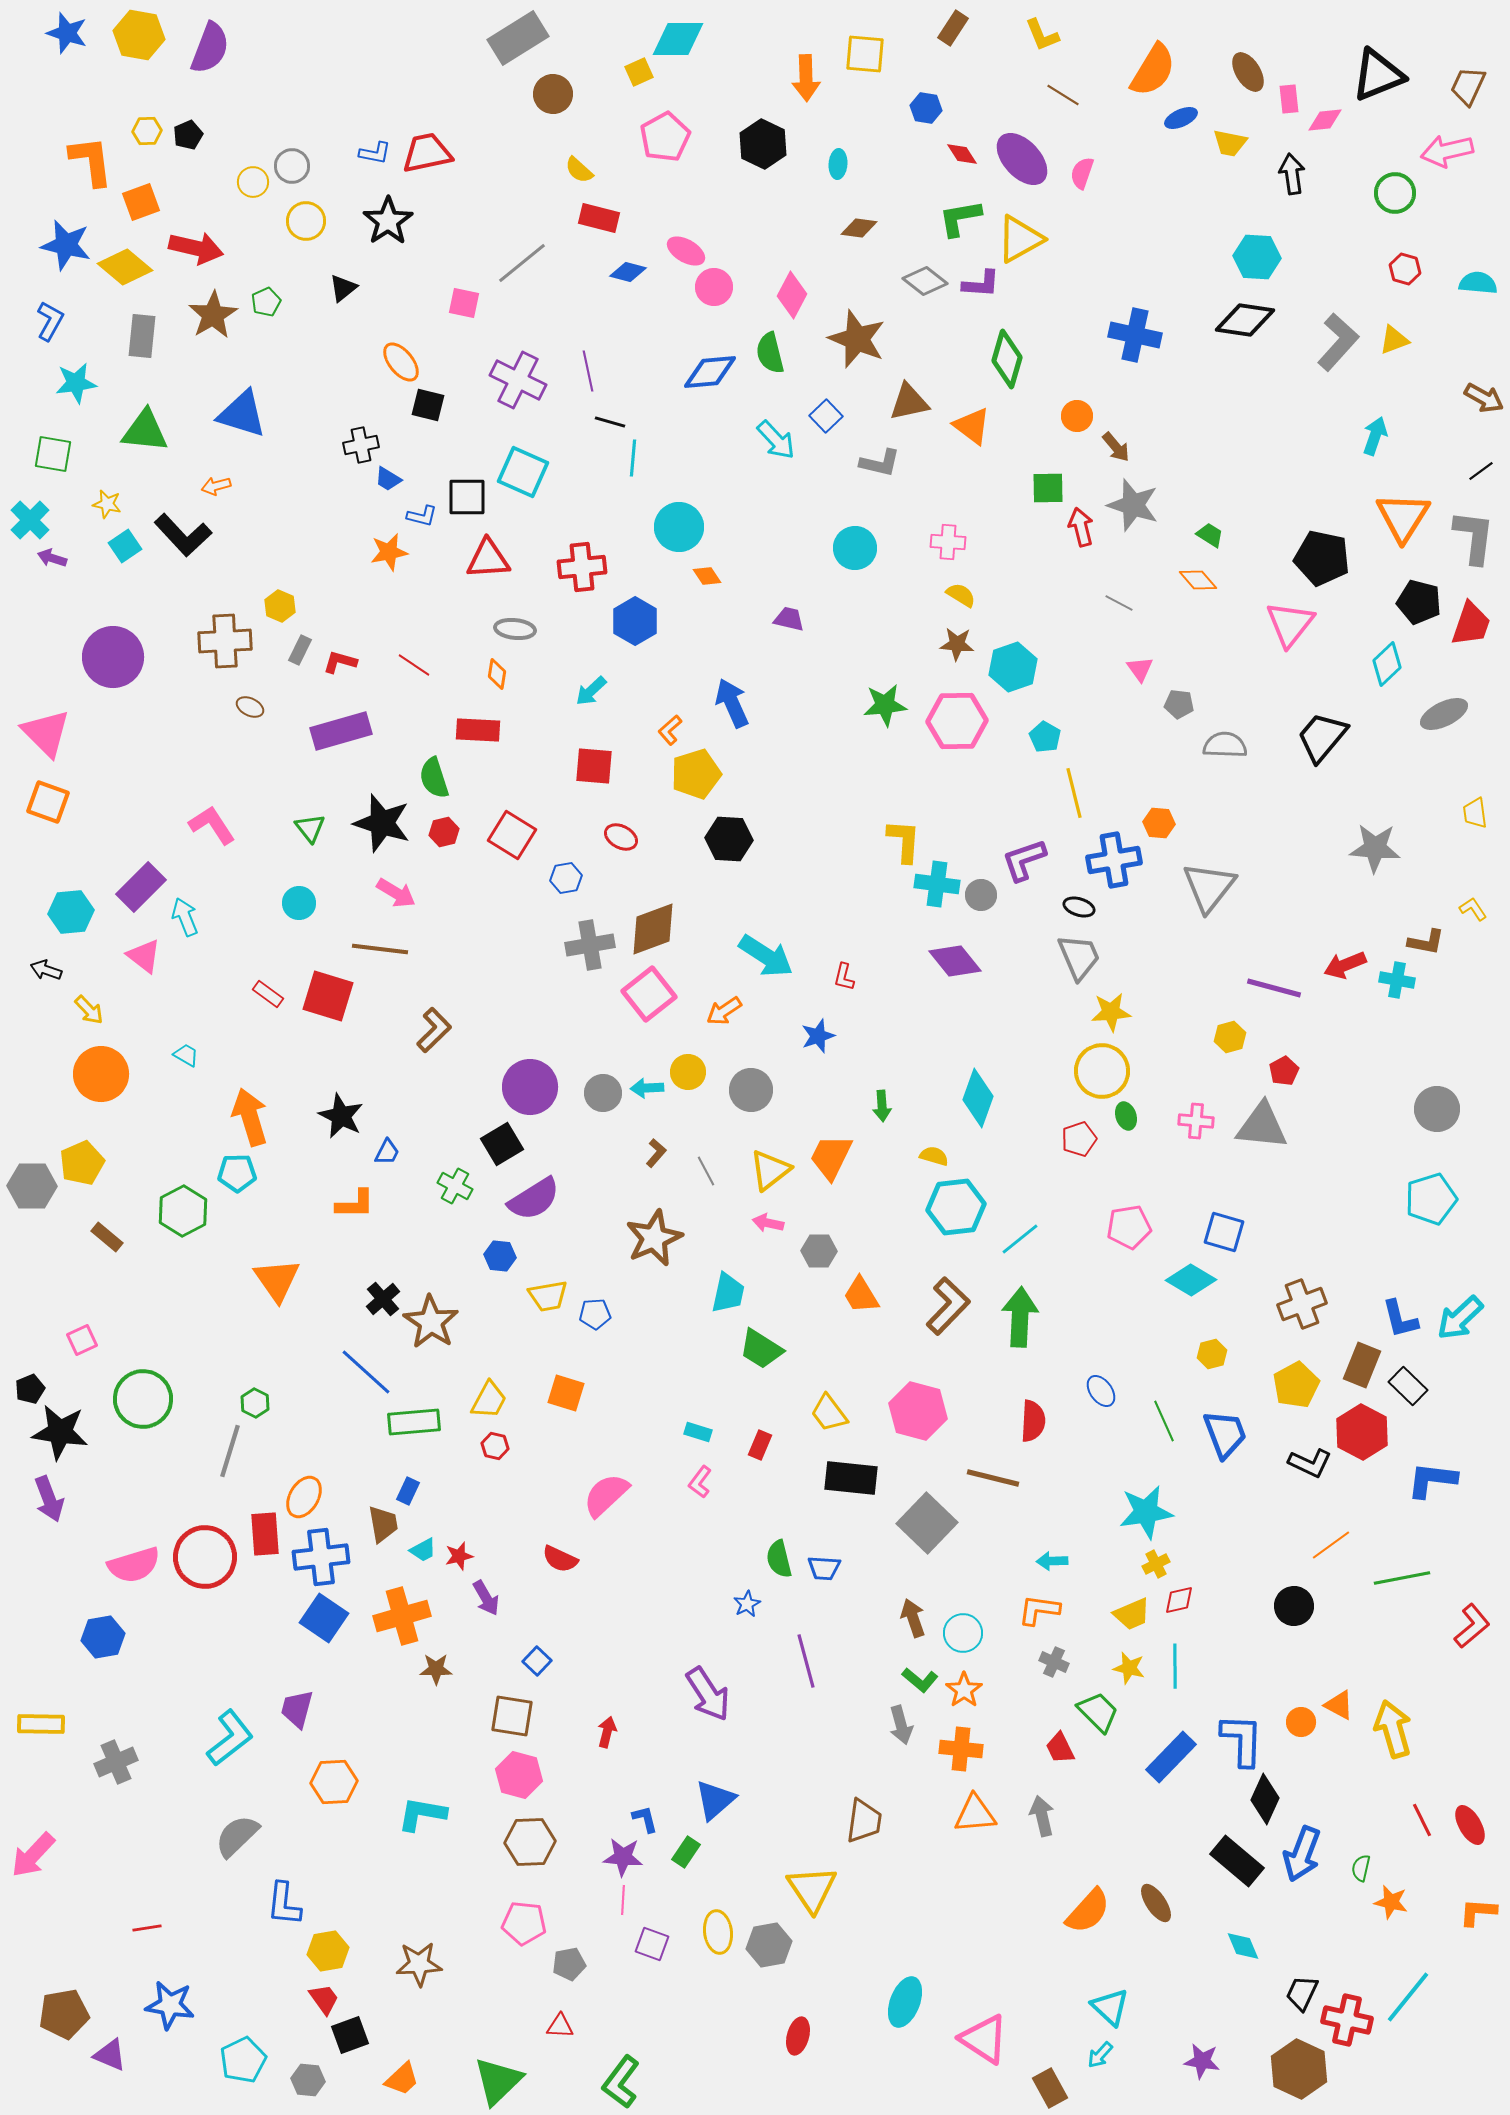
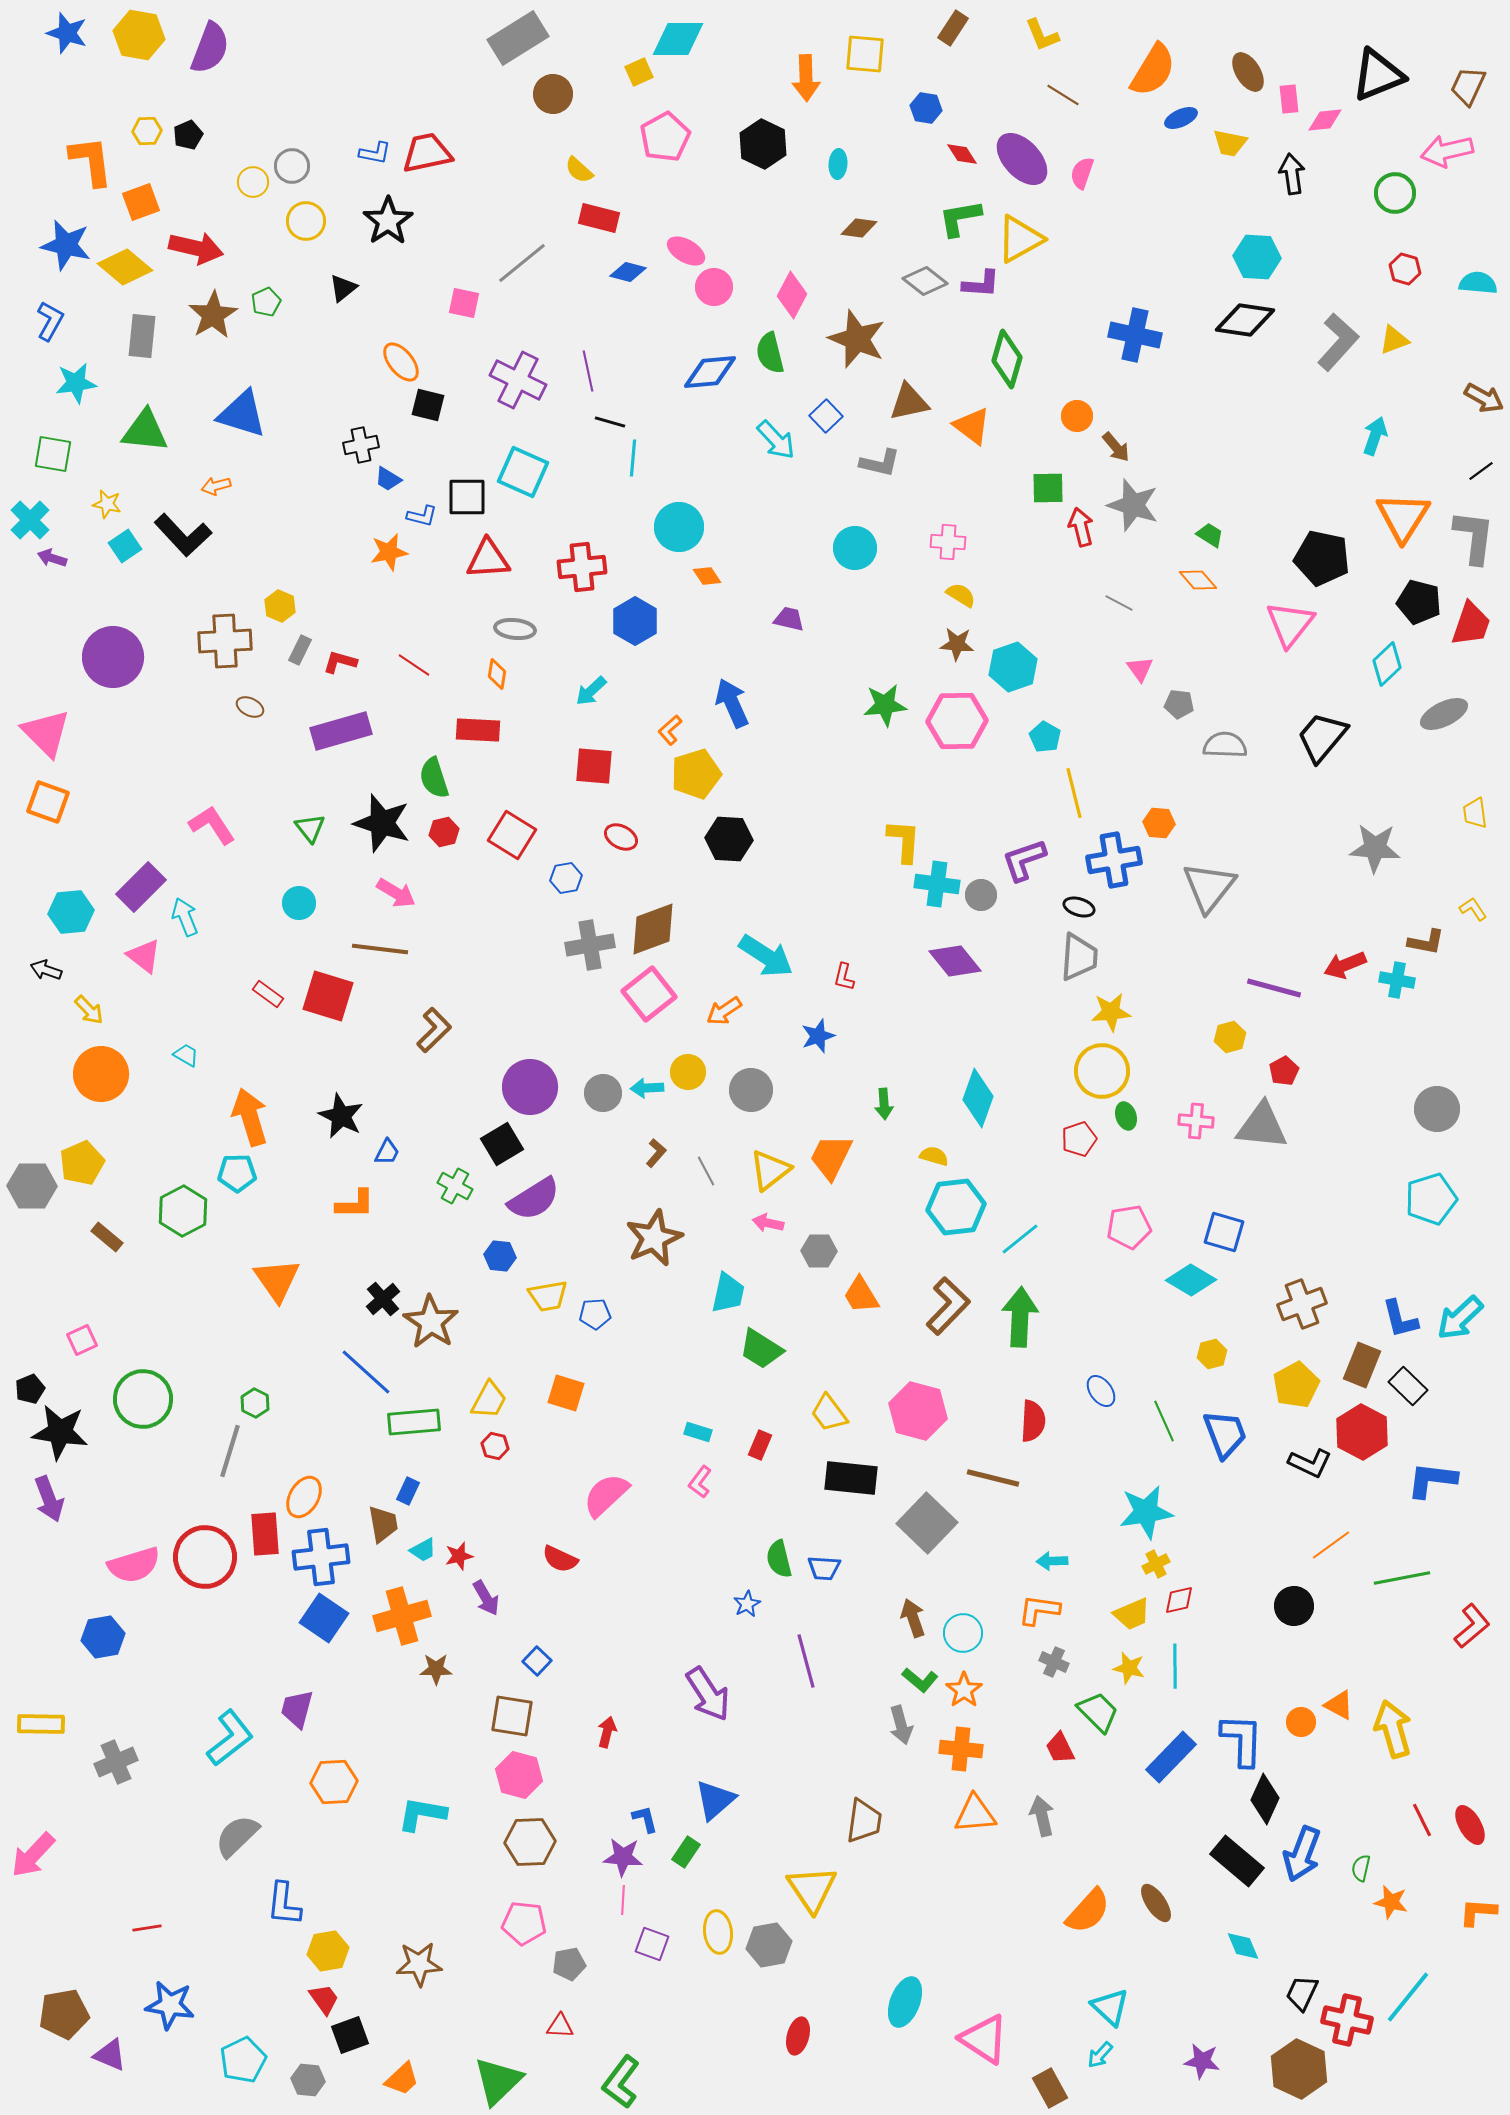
gray trapezoid at (1079, 957): rotated 27 degrees clockwise
green arrow at (882, 1106): moved 2 px right, 2 px up
